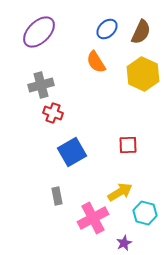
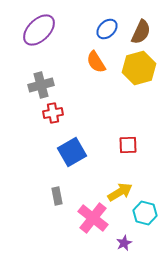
purple ellipse: moved 2 px up
yellow hexagon: moved 4 px left, 6 px up; rotated 20 degrees clockwise
red cross: rotated 30 degrees counterclockwise
pink cross: rotated 24 degrees counterclockwise
